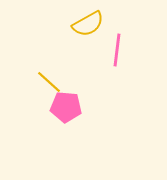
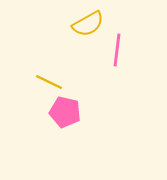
yellow line: rotated 16 degrees counterclockwise
pink pentagon: moved 1 px left, 5 px down; rotated 8 degrees clockwise
